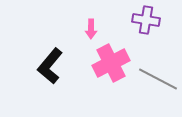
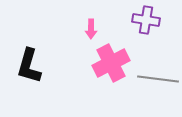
black L-shape: moved 21 px left; rotated 24 degrees counterclockwise
gray line: rotated 21 degrees counterclockwise
